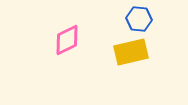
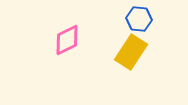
yellow rectangle: rotated 44 degrees counterclockwise
